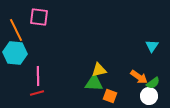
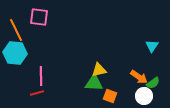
pink line: moved 3 px right
white circle: moved 5 px left
